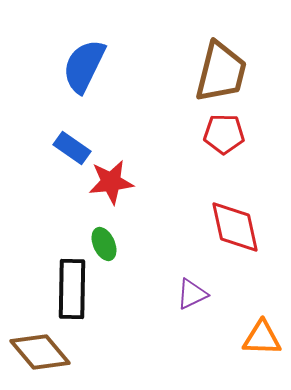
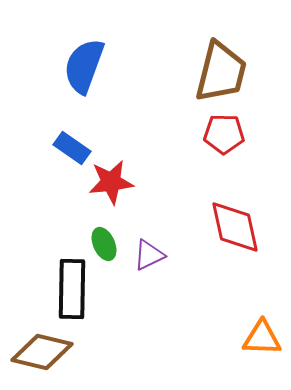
blue semicircle: rotated 6 degrees counterclockwise
purple triangle: moved 43 px left, 39 px up
brown diamond: moved 2 px right; rotated 36 degrees counterclockwise
